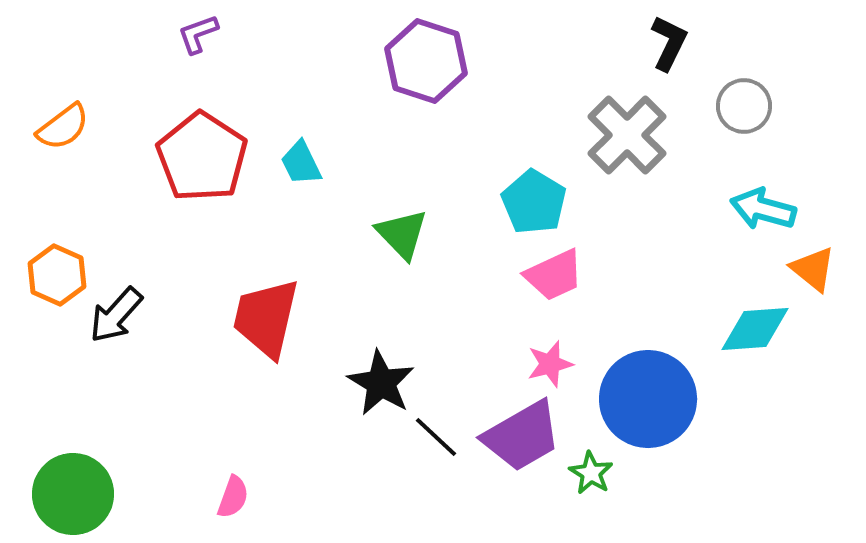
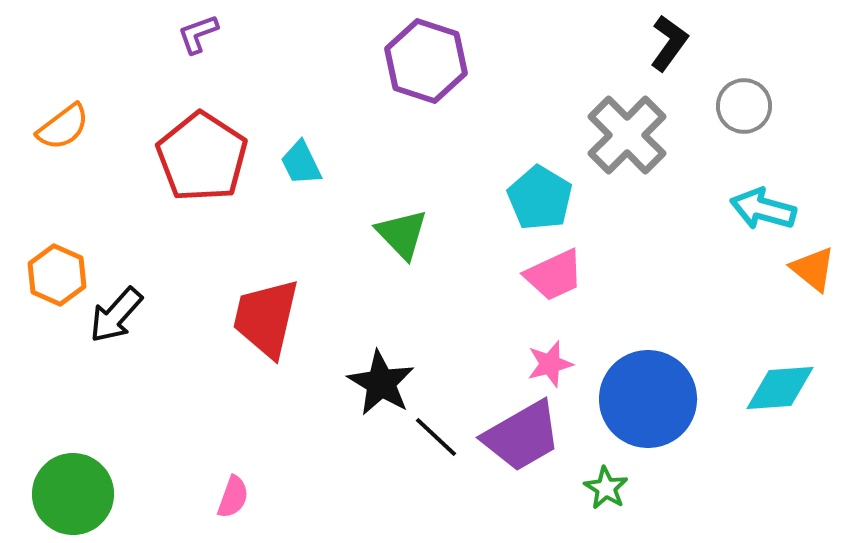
black L-shape: rotated 10 degrees clockwise
cyan pentagon: moved 6 px right, 4 px up
cyan diamond: moved 25 px right, 59 px down
green star: moved 15 px right, 15 px down
